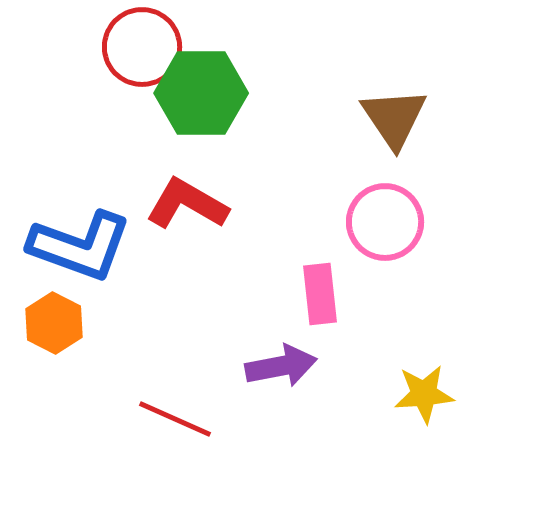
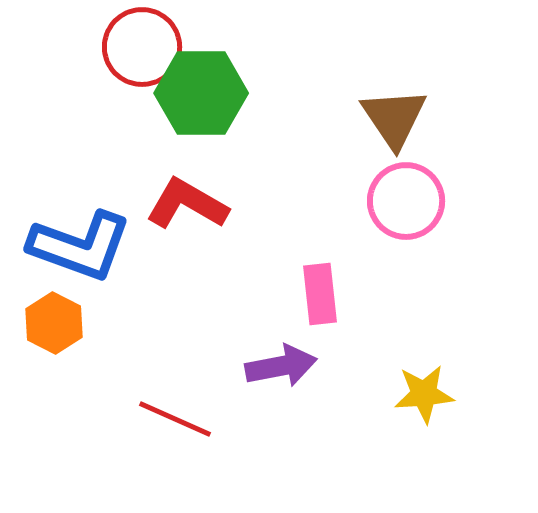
pink circle: moved 21 px right, 21 px up
